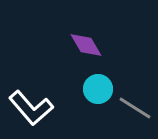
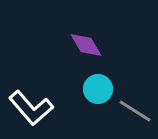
gray line: moved 3 px down
